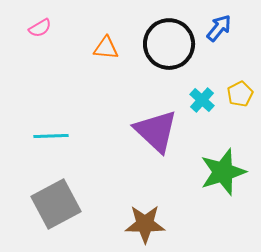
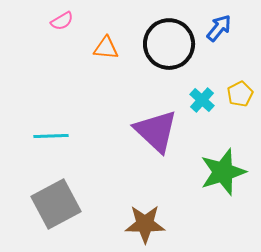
pink semicircle: moved 22 px right, 7 px up
